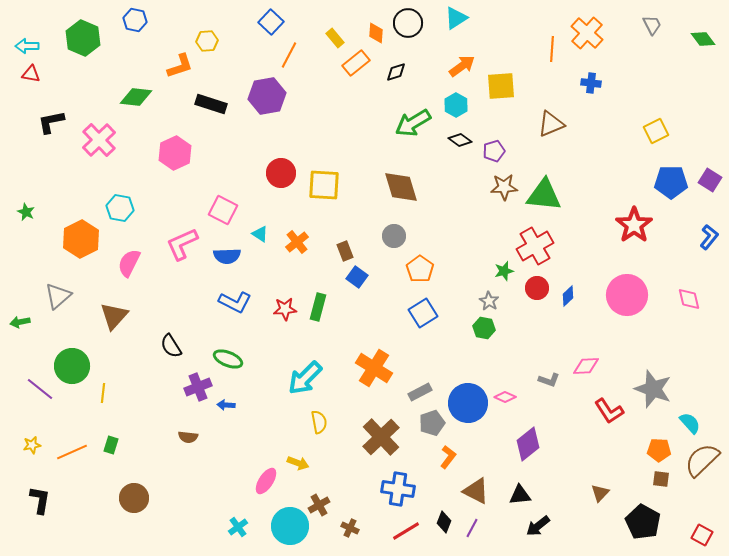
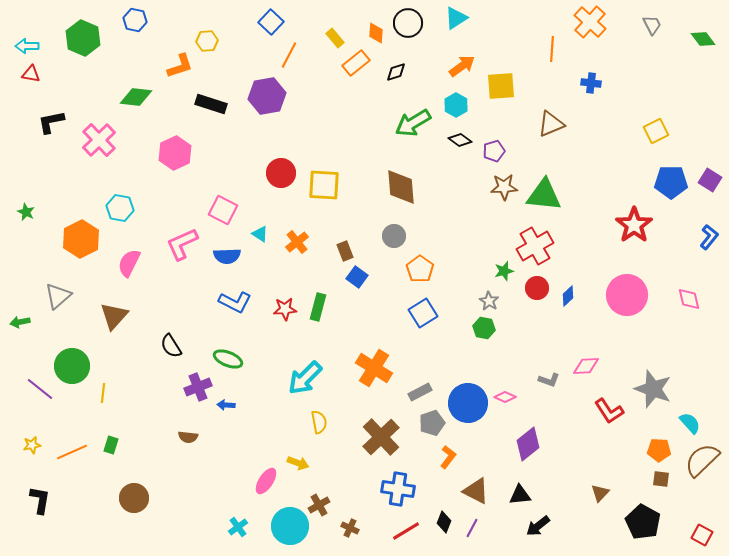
orange cross at (587, 33): moved 3 px right, 11 px up
brown diamond at (401, 187): rotated 12 degrees clockwise
